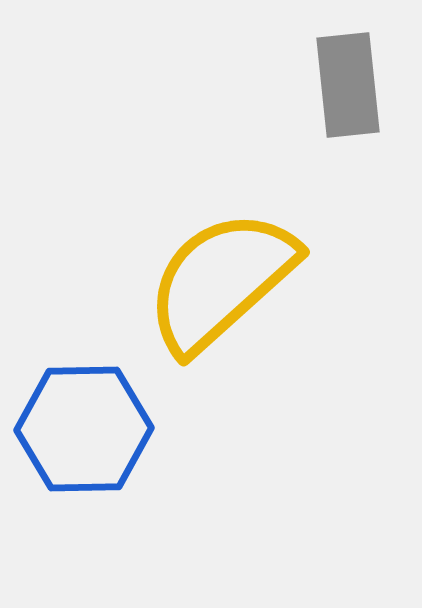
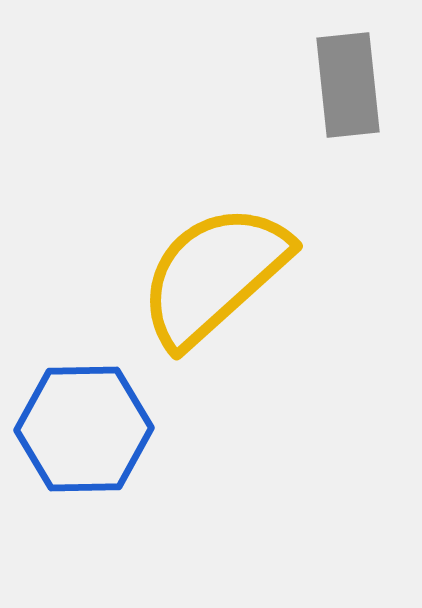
yellow semicircle: moved 7 px left, 6 px up
